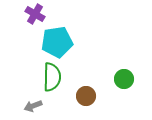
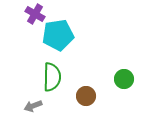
cyan pentagon: moved 1 px right, 7 px up
